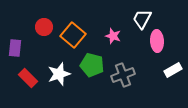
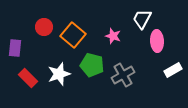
gray cross: rotated 10 degrees counterclockwise
